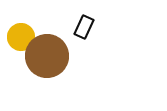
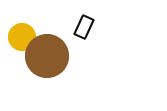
yellow circle: moved 1 px right
